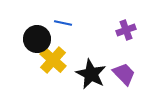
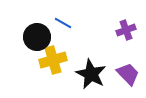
blue line: rotated 18 degrees clockwise
black circle: moved 2 px up
yellow cross: rotated 32 degrees clockwise
purple trapezoid: moved 4 px right
